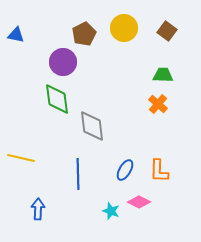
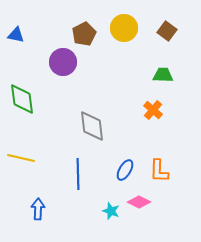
green diamond: moved 35 px left
orange cross: moved 5 px left, 6 px down
